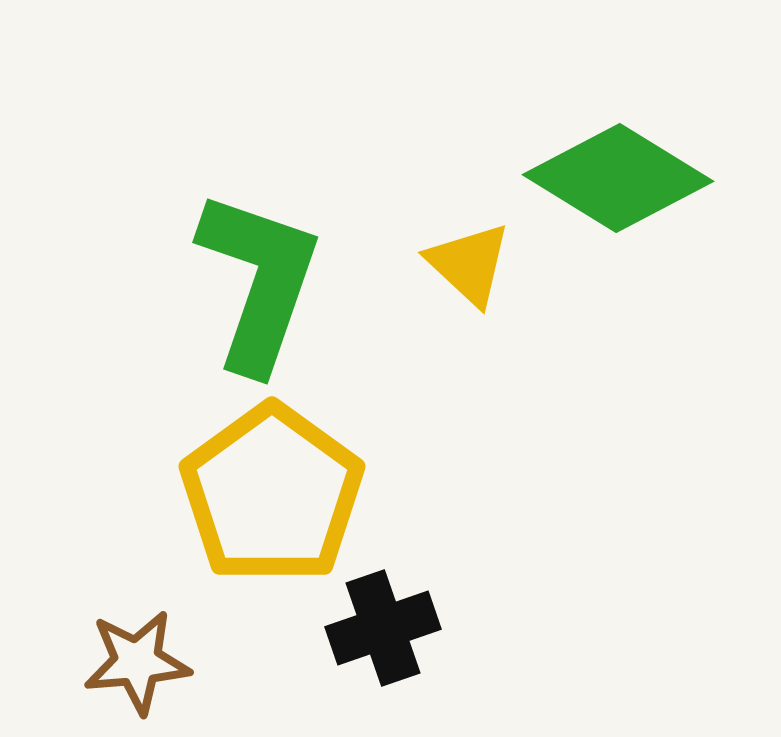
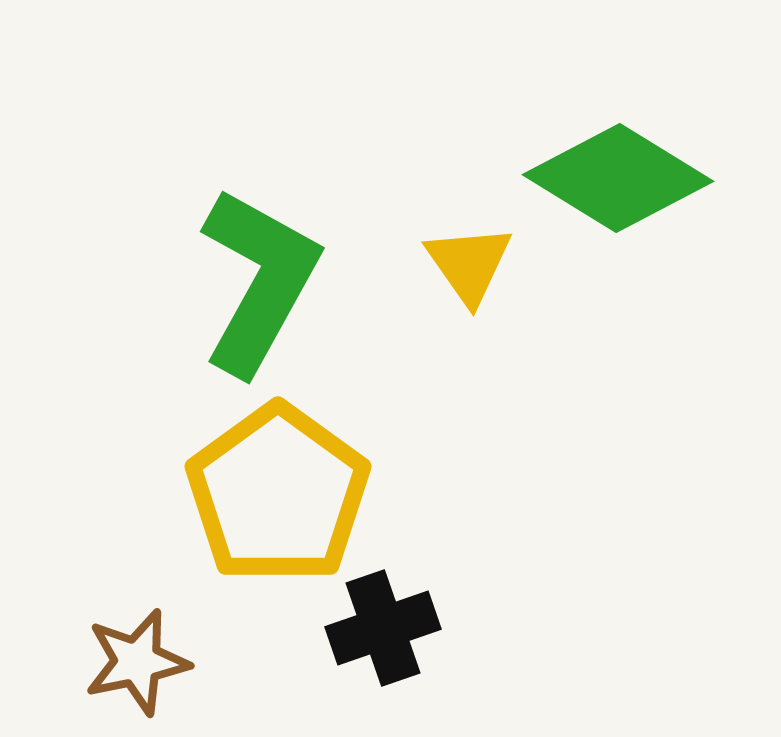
yellow triangle: rotated 12 degrees clockwise
green L-shape: rotated 10 degrees clockwise
yellow pentagon: moved 6 px right
brown star: rotated 7 degrees counterclockwise
